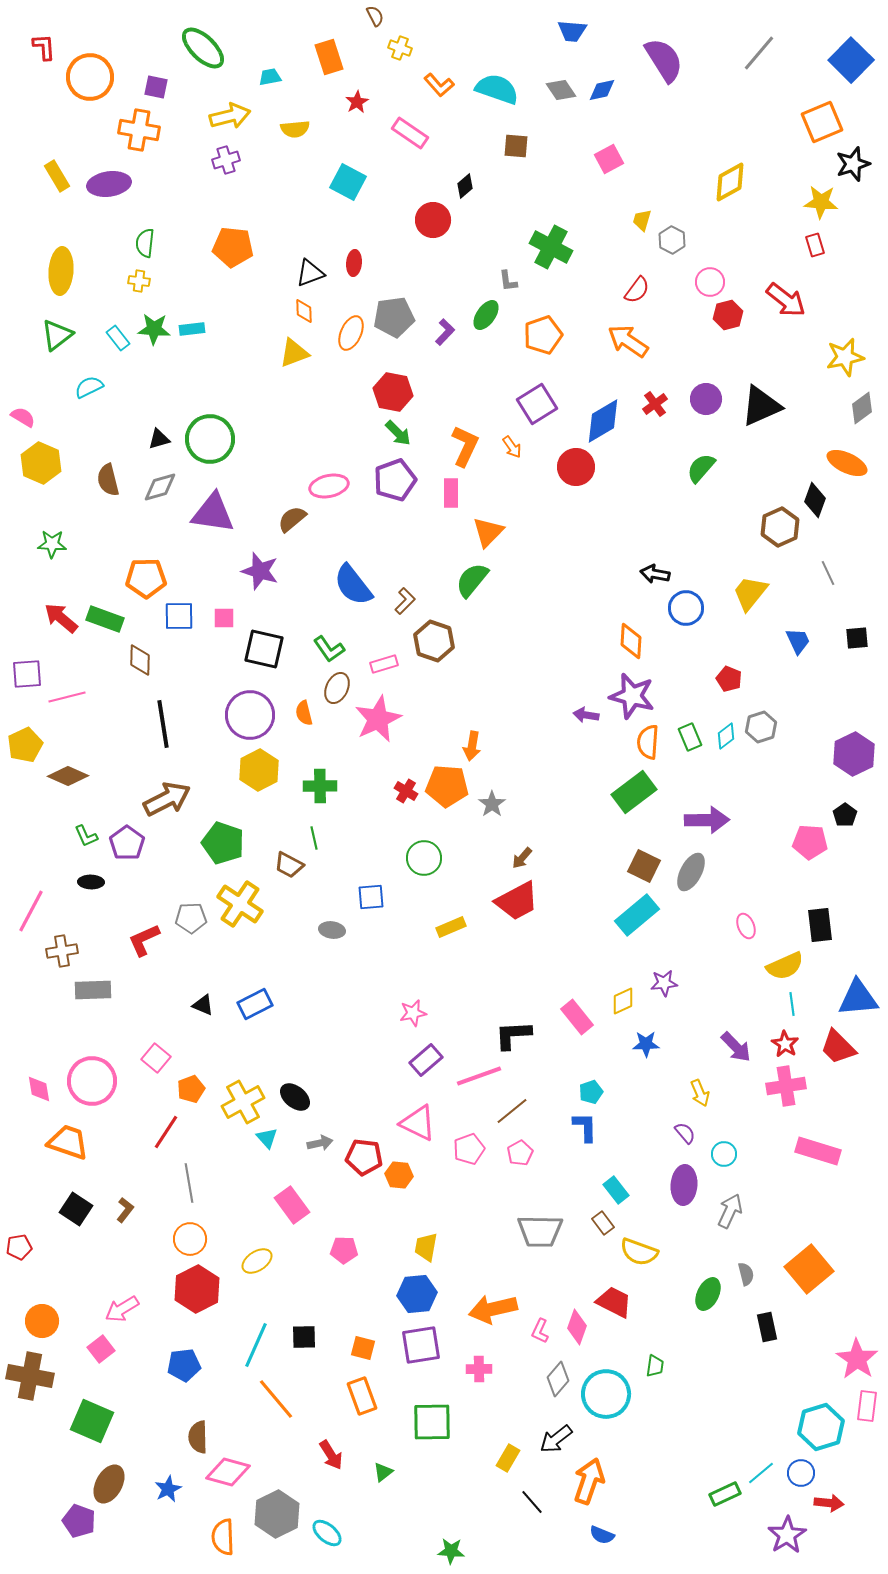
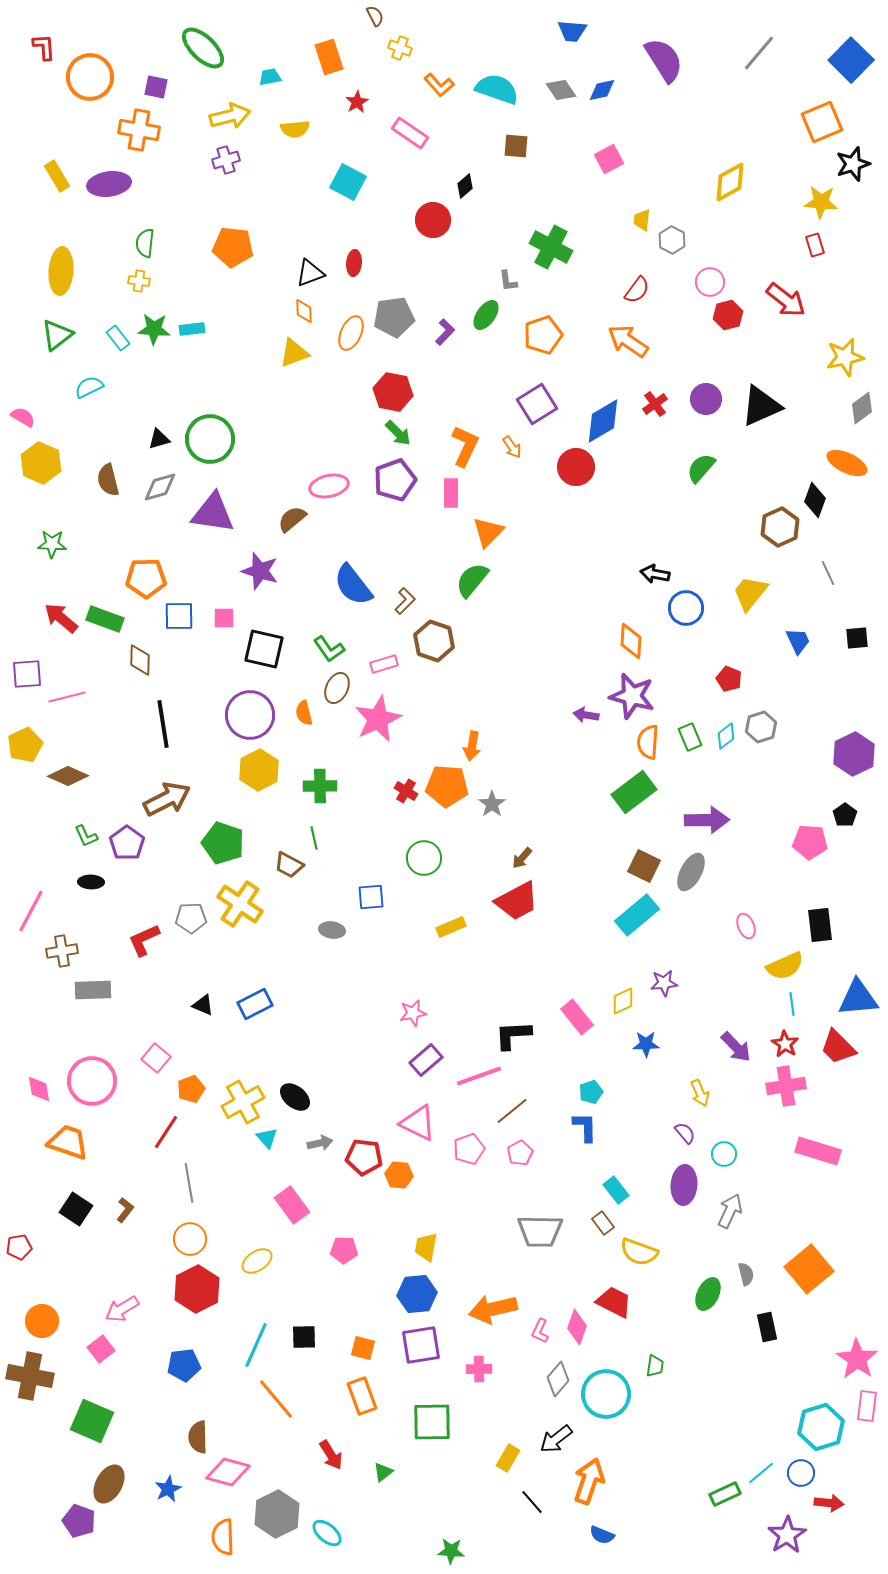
yellow trapezoid at (642, 220): rotated 10 degrees counterclockwise
